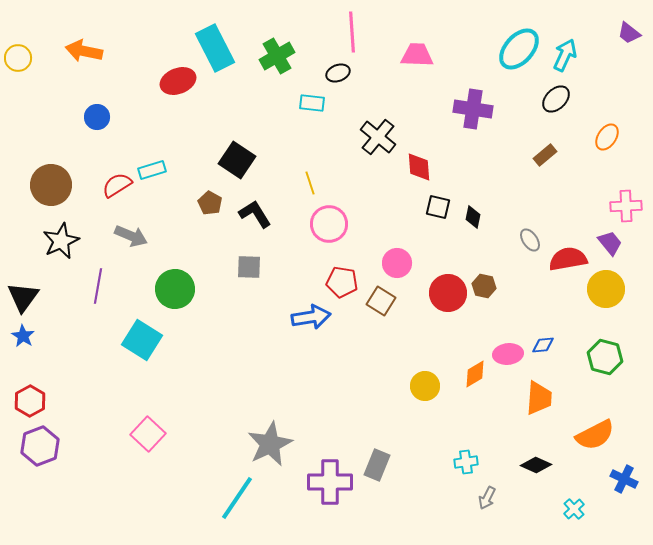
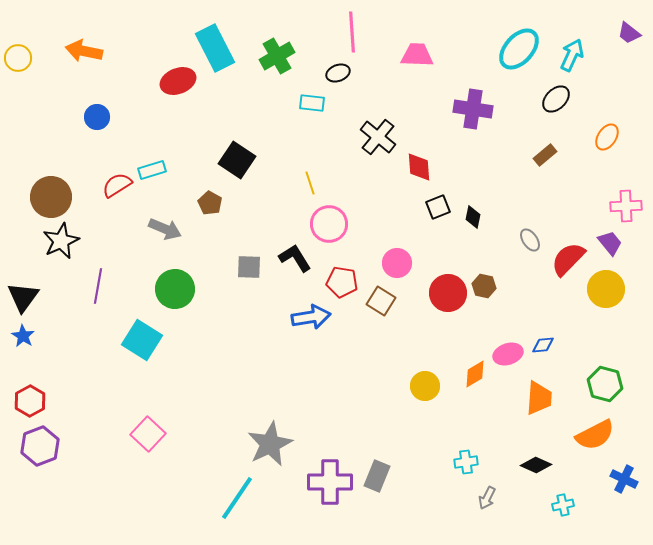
cyan arrow at (565, 55): moved 7 px right
brown circle at (51, 185): moved 12 px down
black square at (438, 207): rotated 35 degrees counterclockwise
black L-shape at (255, 214): moved 40 px right, 44 px down
gray arrow at (131, 236): moved 34 px right, 7 px up
red semicircle at (568, 259): rotated 36 degrees counterclockwise
pink ellipse at (508, 354): rotated 12 degrees counterclockwise
green hexagon at (605, 357): moved 27 px down
gray rectangle at (377, 465): moved 11 px down
cyan cross at (574, 509): moved 11 px left, 4 px up; rotated 30 degrees clockwise
